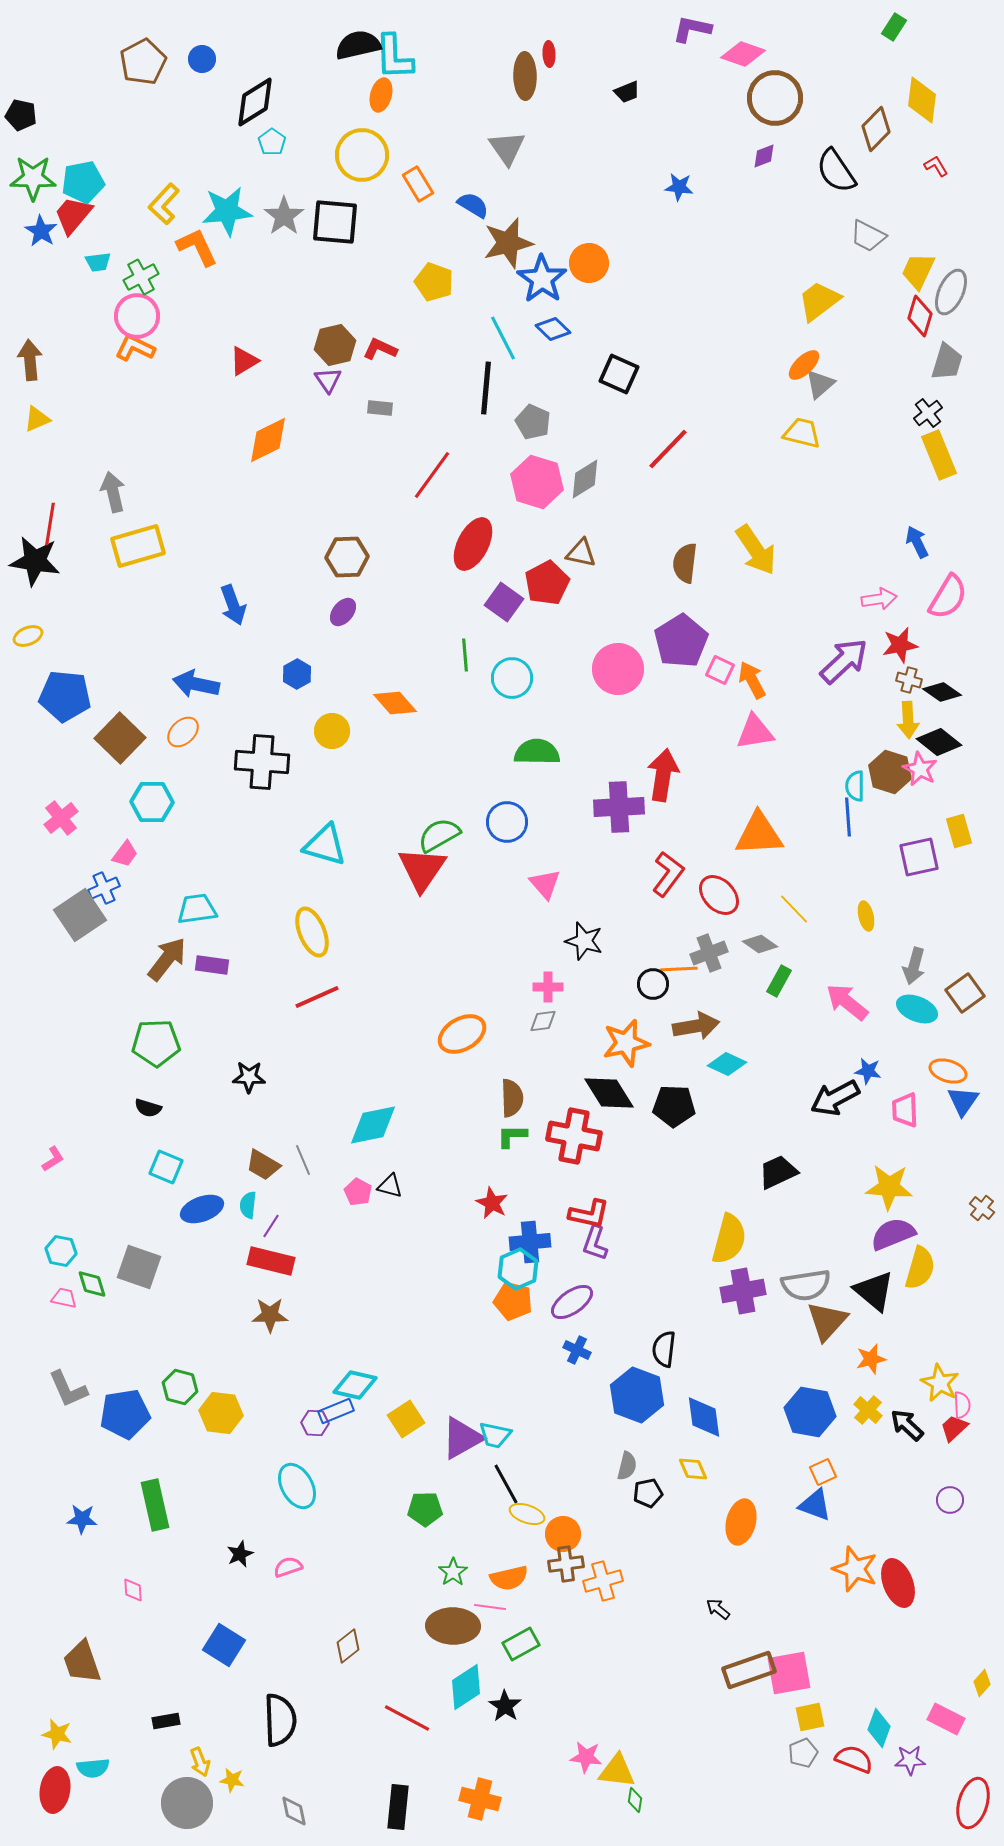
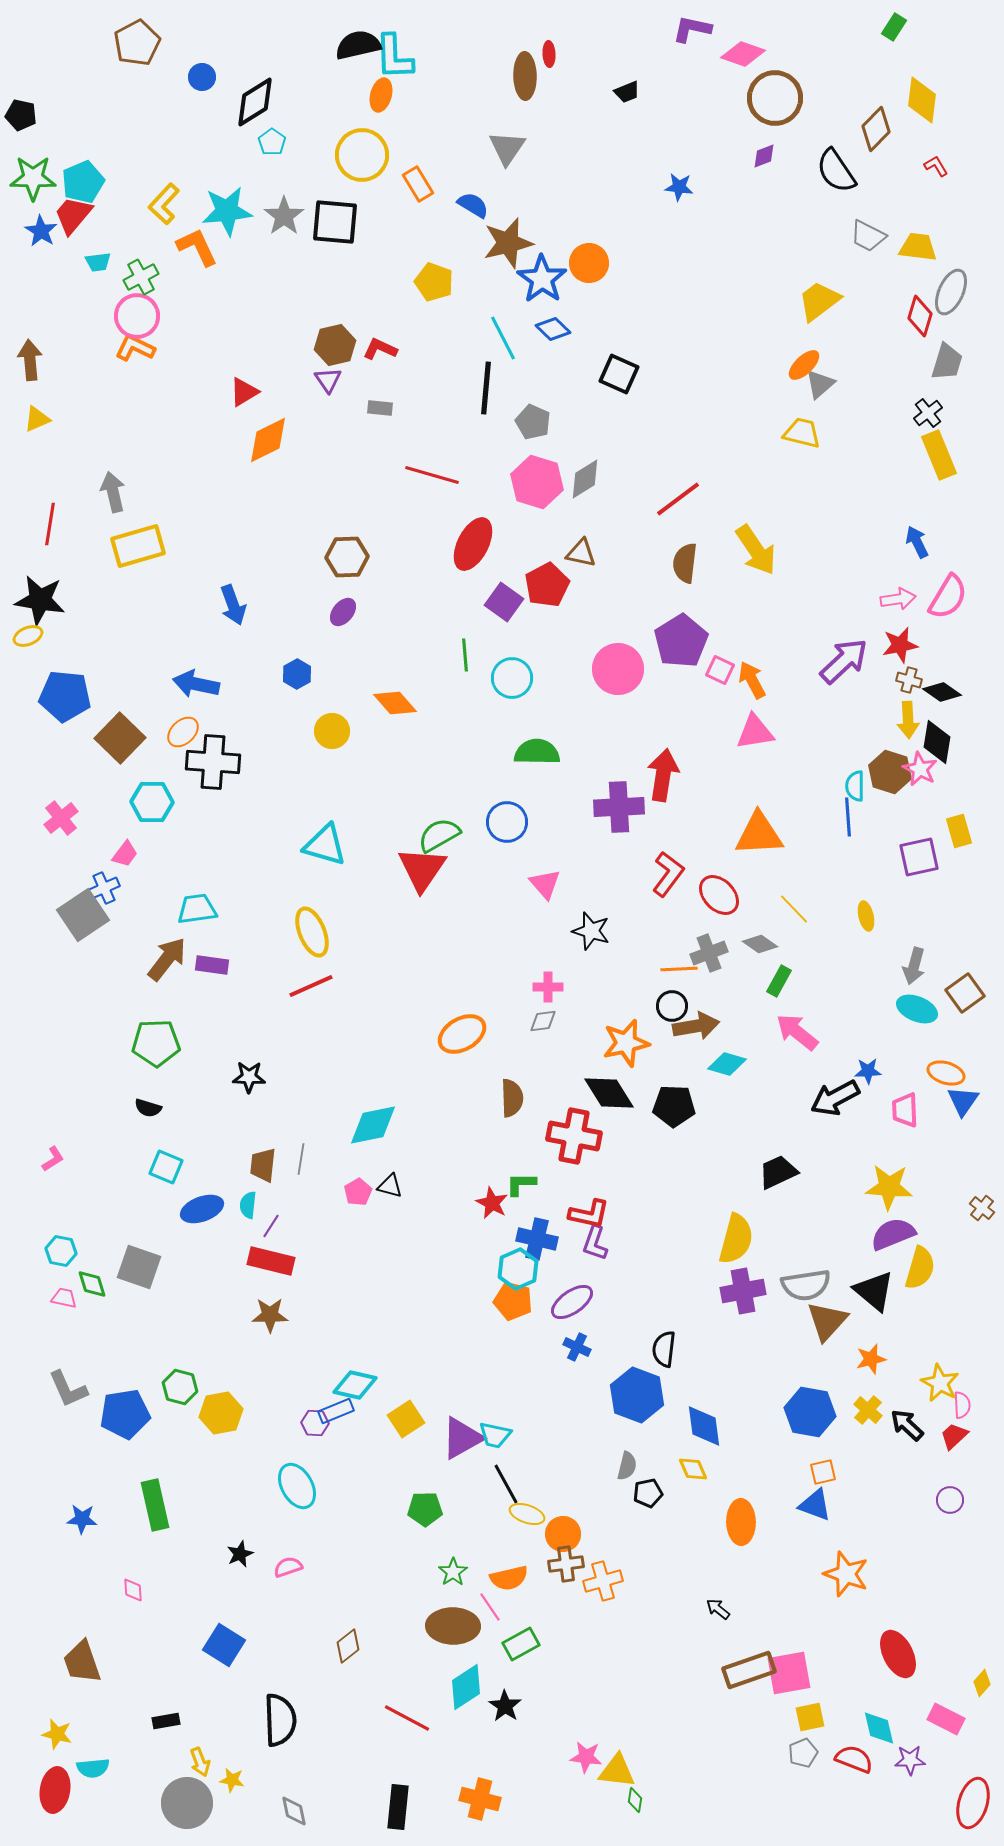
blue circle at (202, 59): moved 18 px down
brown pentagon at (143, 62): moved 6 px left, 19 px up
gray triangle at (507, 148): rotated 9 degrees clockwise
cyan pentagon at (83, 182): rotated 12 degrees counterclockwise
yellow trapezoid at (918, 271): moved 24 px up; rotated 72 degrees clockwise
red triangle at (244, 361): moved 31 px down
red line at (668, 449): moved 10 px right, 50 px down; rotated 9 degrees clockwise
red line at (432, 475): rotated 70 degrees clockwise
black star at (35, 561): moved 5 px right, 39 px down
red pentagon at (547, 583): moved 2 px down
pink arrow at (879, 599): moved 19 px right
black diamond at (939, 742): moved 2 px left; rotated 60 degrees clockwise
black cross at (262, 762): moved 49 px left
gray square at (80, 915): moved 3 px right
black star at (584, 941): moved 7 px right, 10 px up
black circle at (653, 984): moved 19 px right, 22 px down
red line at (317, 997): moved 6 px left, 11 px up
pink arrow at (847, 1002): moved 50 px left, 30 px down
cyan diamond at (727, 1064): rotated 9 degrees counterclockwise
blue star at (868, 1071): rotated 12 degrees counterclockwise
orange ellipse at (948, 1071): moved 2 px left, 2 px down
green L-shape at (512, 1136): moved 9 px right, 48 px down
gray line at (303, 1160): moved 2 px left, 1 px up; rotated 32 degrees clockwise
brown trapezoid at (263, 1165): rotated 66 degrees clockwise
pink pentagon at (358, 1192): rotated 12 degrees clockwise
yellow semicircle at (729, 1239): moved 7 px right
blue cross at (530, 1242): moved 7 px right, 3 px up; rotated 18 degrees clockwise
blue cross at (577, 1350): moved 3 px up
yellow hexagon at (221, 1413): rotated 18 degrees counterclockwise
blue diamond at (704, 1417): moved 9 px down
red trapezoid at (954, 1428): moved 8 px down
orange square at (823, 1472): rotated 12 degrees clockwise
orange ellipse at (741, 1522): rotated 15 degrees counterclockwise
orange star at (855, 1569): moved 9 px left, 5 px down
red ellipse at (898, 1583): moved 71 px down; rotated 6 degrees counterclockwise
pink line at (490, 1607): rotated 48 degrees clockwise
cyan diamond at (879, 1728): rotated 33 degrees counterclockwise
